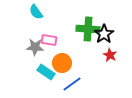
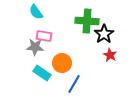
green cross: moved 1 px left, 8 px up
pink rectangle: moved 5 px left, 4 px up
cyan rectangle: moved 4 px left, 1 px down
blue line: moved 2 px right; rotated 24 degrees counterclockwise
